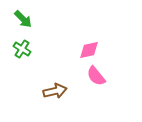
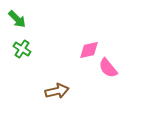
green arrow: moved 6 px left
pink semicircle: moved 12 px right, 8 px up
brown arrow: moved 2 px right
